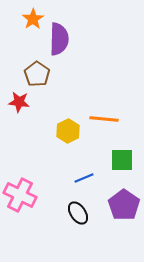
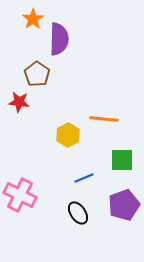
yellow hexagon: moved 4 px down
purple pentagon: rotated 16 degrees clockwise
